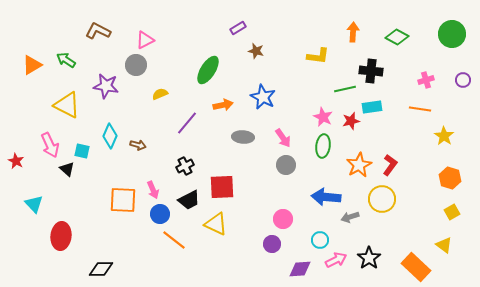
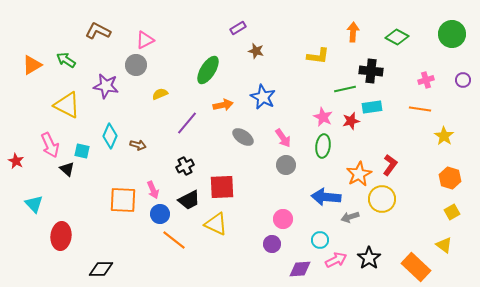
gray ellipse at (243, 137): rotated 30 degrees clockwise
orange star at (359, 165): moved 9 px down
